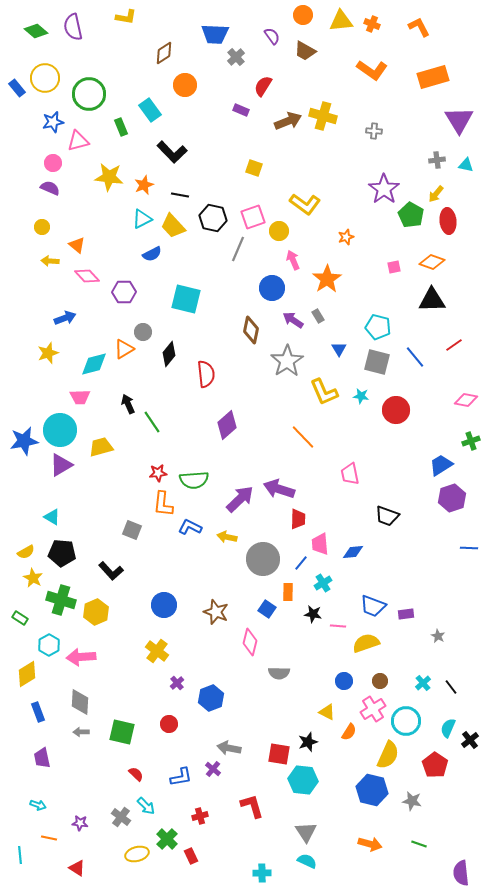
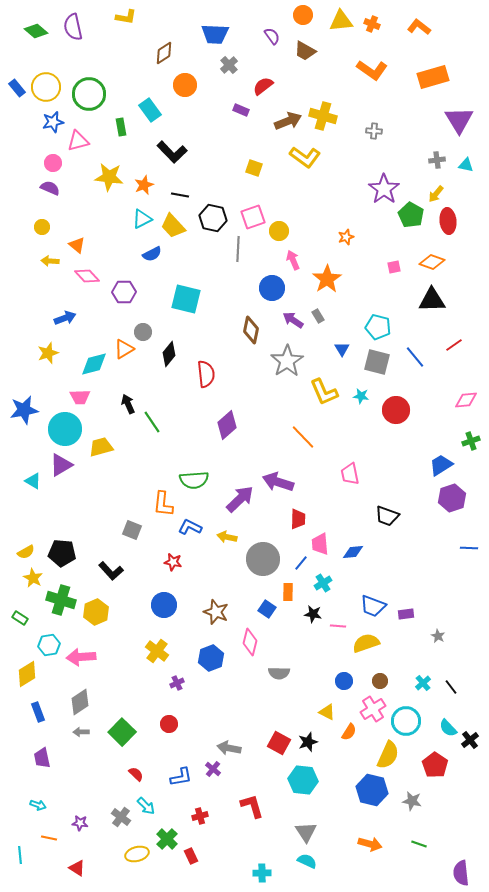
orange L-shape at (419, 27): rotated 25 degrees counterclockwise
gray cross at (236, 57): moved 7 px left, 8 px down
yellow circle at (45, 78): moved 1 px right, 9 px down
red semicircle at (263, 86): rotated 20 degrees clockwise
green rectangle at (121, 127): rotated 12 degrees clockwise
yellow L-shape at (305, 204): moved 47 px up
gray line at (238, 249): rotated 20 degrees counterclockwise
blue triangle at (339, 349): moved 3 px right
pink diamond at (466, 400): rotated 15 degrees counterclockwise
cyan circle at (60, 430): moved 5 px right, 1 px up
blue star at (24, 441): moved 31 px up
red star at (158, 473): moved 15 px right, 89 px down; rotated 18 degrees clockwise
purple arrow at (279, 489): moved 1 px left, 7 px up
cyan triangle at (52, 517): moved 19 px left, 36 px up
cyan hexagon at (49, 645): rotated 20 degrees clockwise
purple cross at (177, 683): rotated 16 degrees clockwise
blue hexagon at (211, 698): moved 40 px up
gray diamond at (80, 702): rotated 52 degrees clockwise
cyan semicircle at (448, 728): rotated 66 degrees counterclockwise
green square at (122, 732): rotated 32 degrees clockwise
red square at (279, 754): moved 11 px up; rotated 20 degrees clockwise
